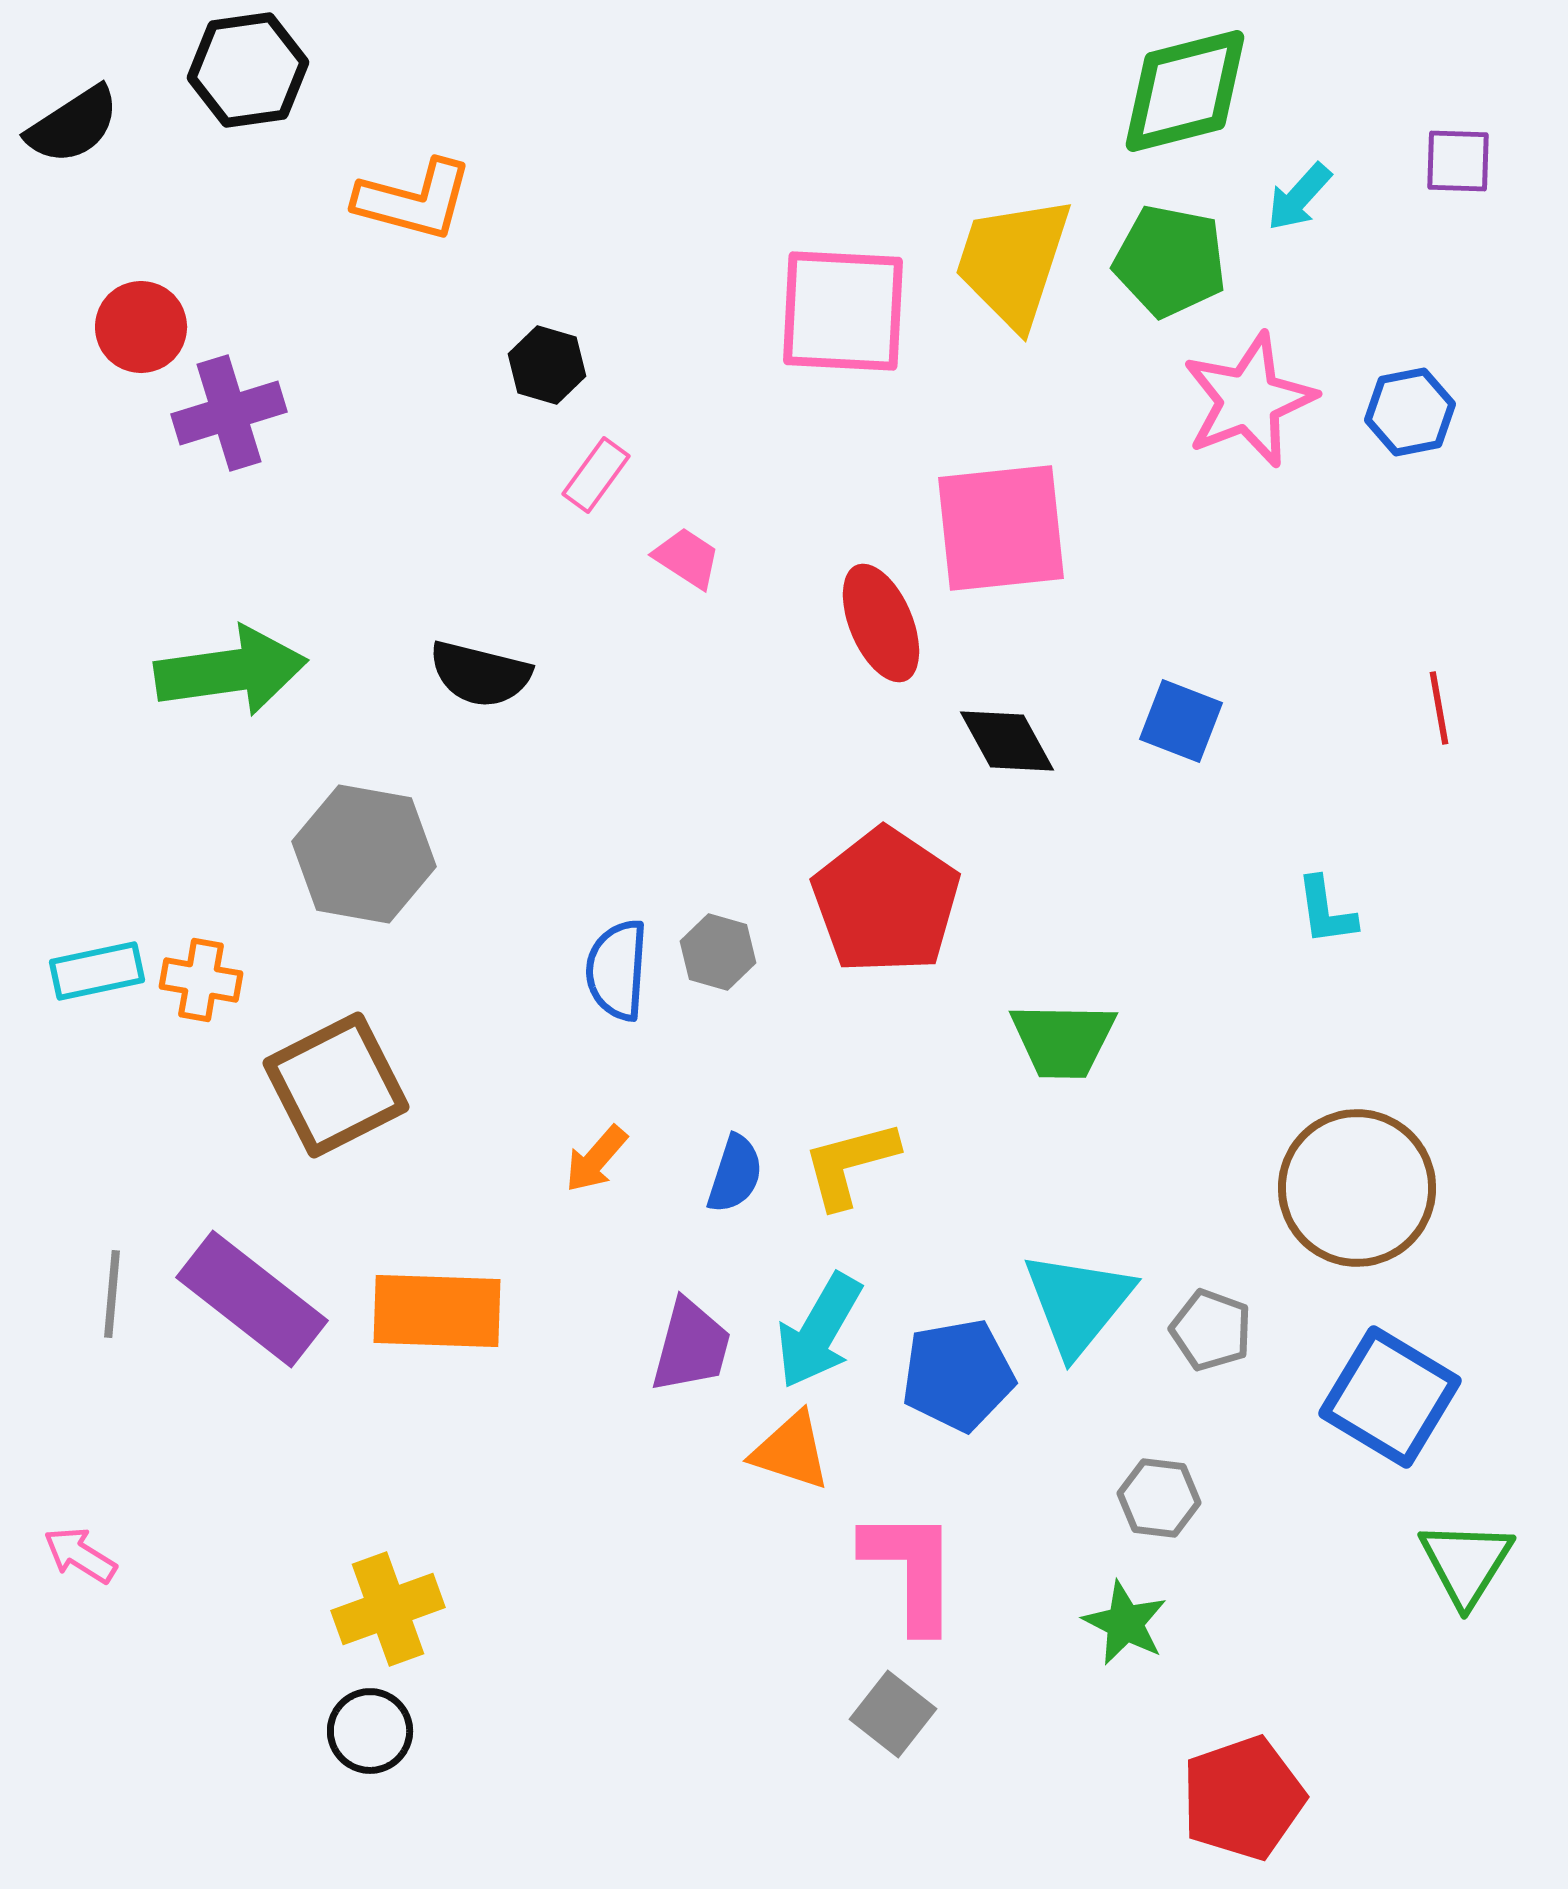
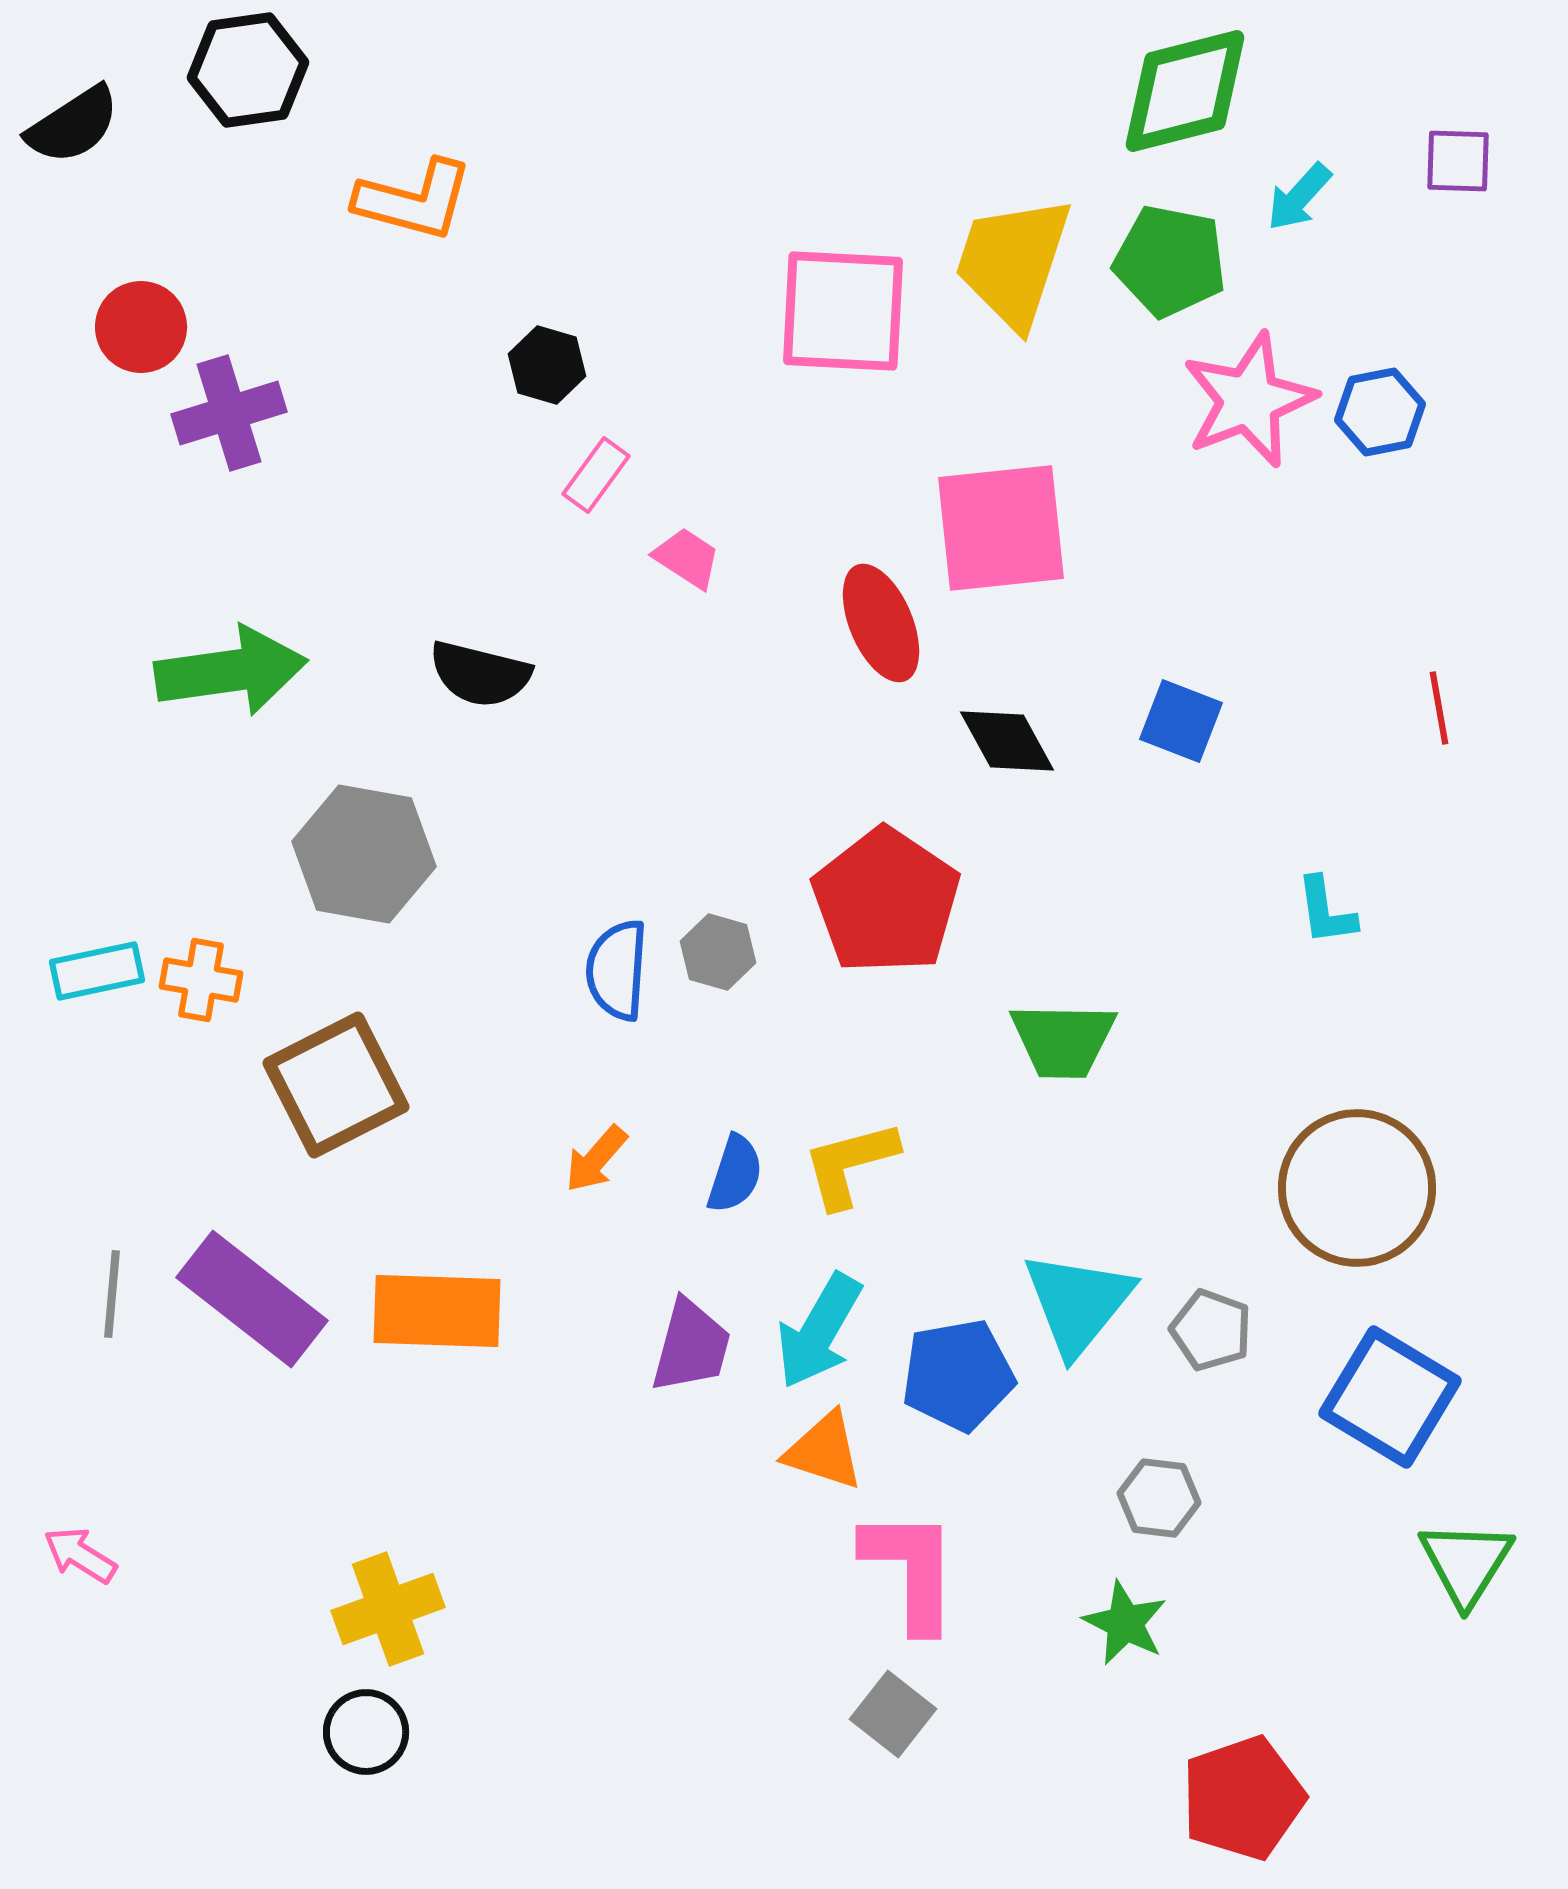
blue hexagon at (1410, 412): moved 30 px left
orange triangle at (791, 1451): moved 33 px right
black circle at (370, 1731): moved 4 px left, 1 px down
